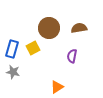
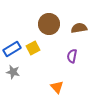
brown circle: moved 4 px up
blue rectangle: rotated 42 degrees clockwise
orange triangle: rotated 40 degrees counterclockwise
